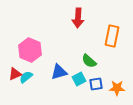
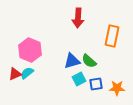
blue triangle: moved 13 px right, 11 px up
cyan semicircle: moved 1 px right, 4 px up
